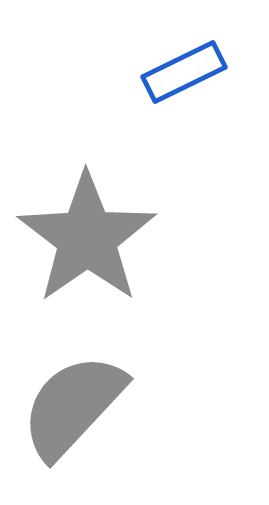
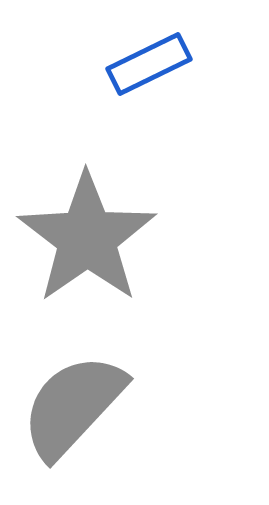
blue rectangle: moved 35 px left, 8 px up
